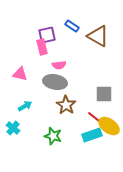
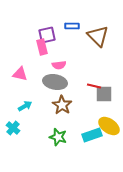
blue rectangle: rotated 32 degrees counterclockwise
brown triangle: rotated 15 degrees clockwise
brown star: moved 4 px left
red line: moved 31 px up; rotated 24 degrees counterclockwise
green star: moved 5 px right, 1 px down
